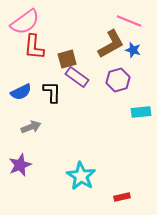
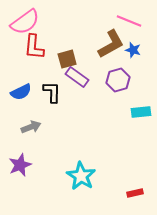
red rectangle: moved 13 px right, 4 px up
